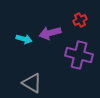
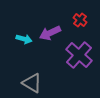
red cross: rotated 24 degrees counterclockwise
purple arrow: rotated 10 degrees counterclockwise
purple cross: rotated 28 degrees clockwise
